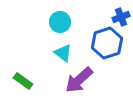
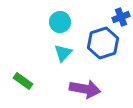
blue hexagon: moved 4 px left
cyan triangle: rotated 36 degrees clockwise
purple arrow: moved 6 px right, 9 px down; rotated 128 degrees counterclockwise
